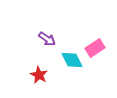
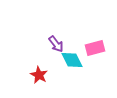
purple arrow: moved 9 px right, 5 px down; rotated 18 degrees clockwise
pink rectangle: rotated 18 degrees clockwise
